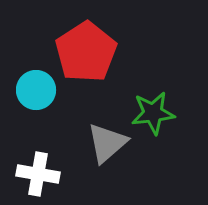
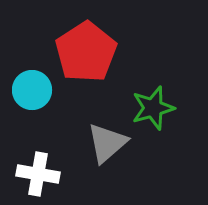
cyan circle: moved 4 px left
green star: moved 5 px up; rotated 9 degrees counterclockwise
